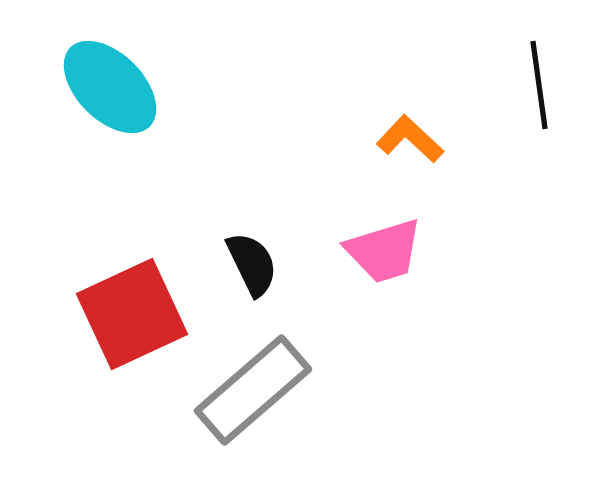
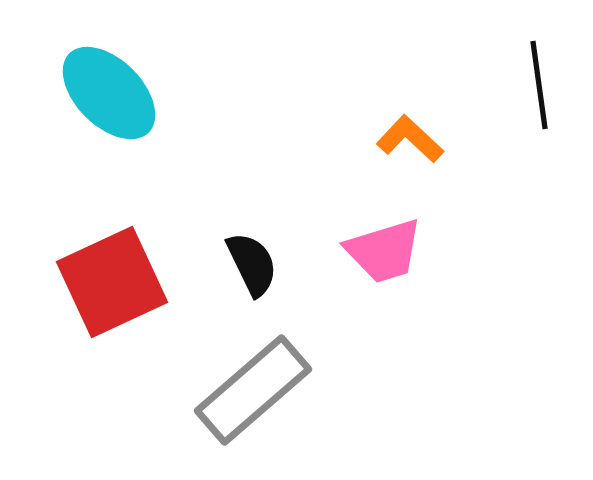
cyan ellipse: moved 1 px left, 6 px down
red square: moved 20 px left, 32 px up
